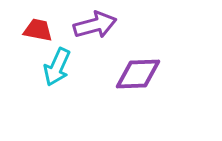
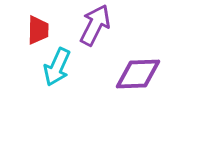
purple arrow: rotated 48 degrees counterclockwise
red trapezoid: rotated 80 degrees clockwise
